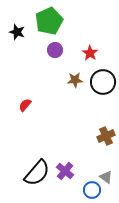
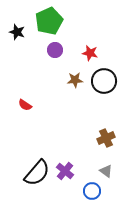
red star: rotated 21 degrees counterclockwise
black circle: moved 1 px right, 1 px up
red semicircle: rotated 96 degrees counterclockwise
brown cross: moved 2 px down
gray triangle: moved 6 px up
blue circle: moved 1 px down
